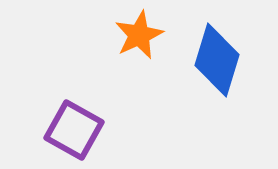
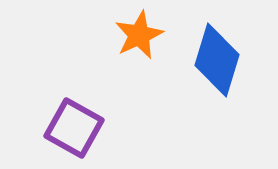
purple square: moved 2 px up
